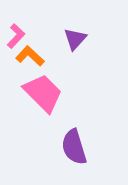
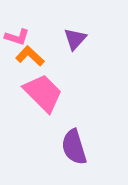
pink L-shape: moved 1 px right, 1 px down; rotated 65 degrees clockwise
